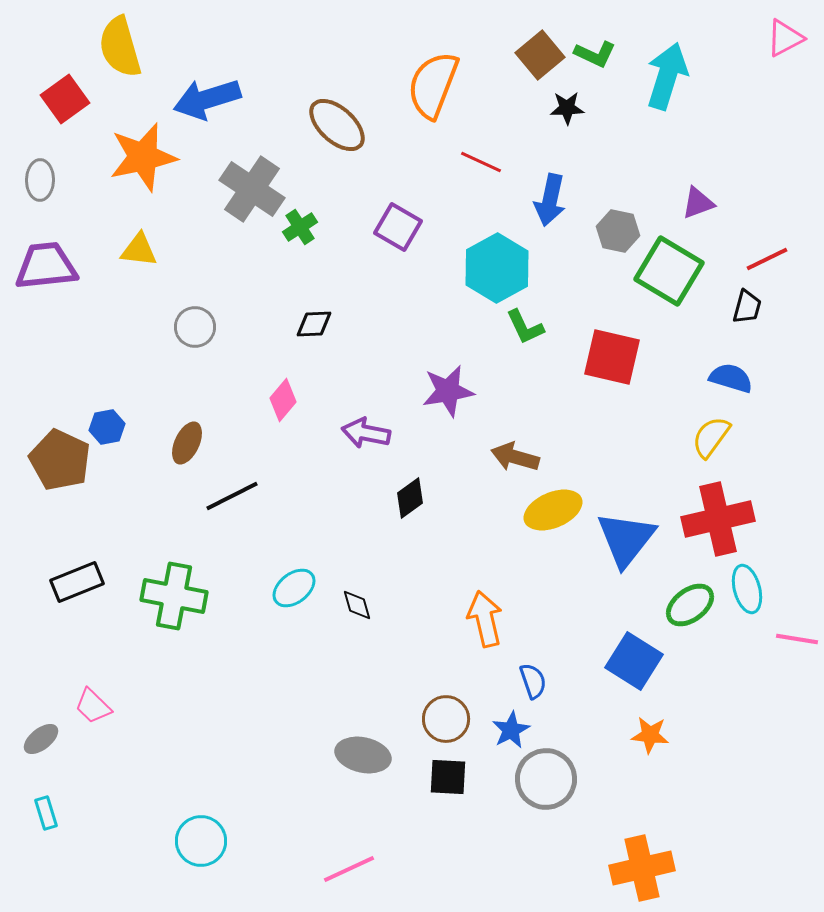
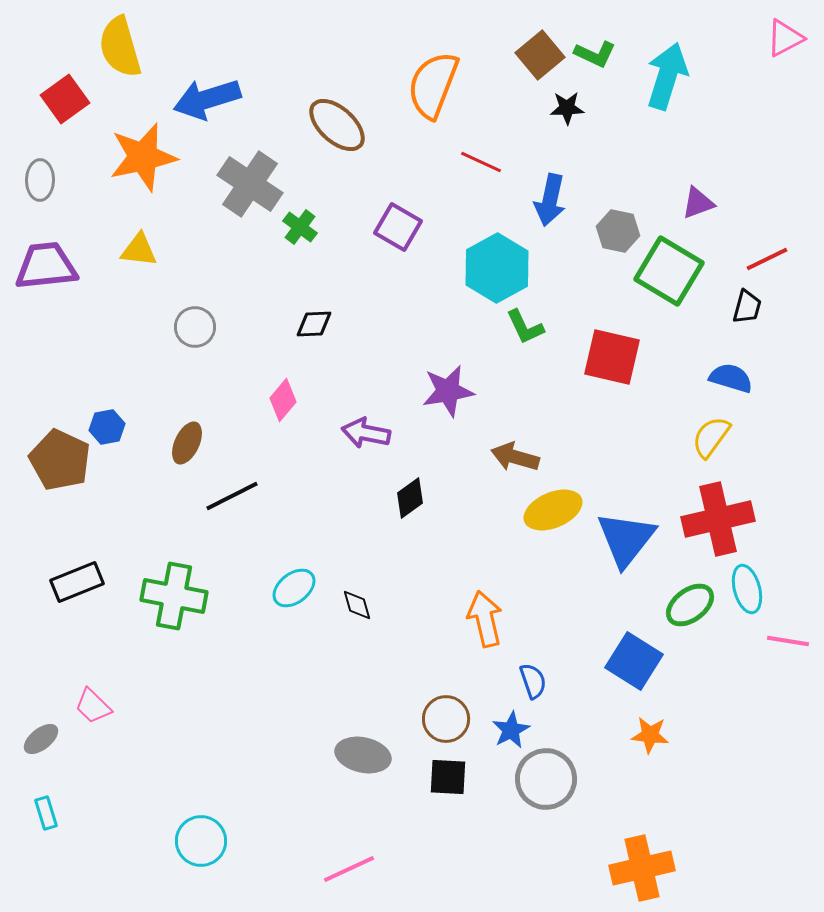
gray cross at (252, 189): moved 2 px left, 5 px up
green cross at (300, 227): rotated 20 degrees counterclockwise
pink line at (797, 639): moved 9 px left, 2 px down
